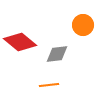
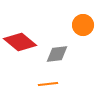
orange line: moved 1 px left, 1 px up
